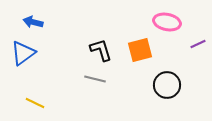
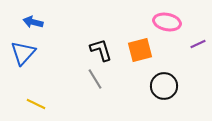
blue triangle: rotated 12 degrees counterclockwise
gray line: rotated 45 degrees clockwise
black circle: moved 3 px left, 1 px down
yellow line: moved 1 px right, 1 px down
